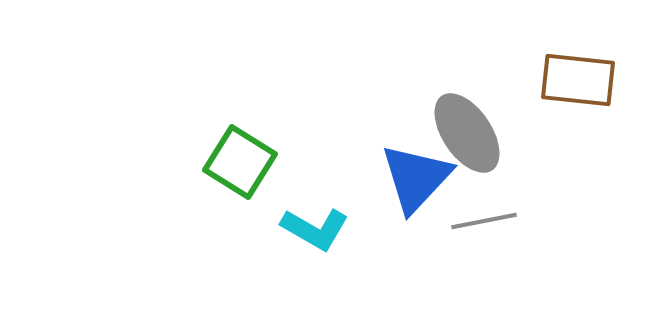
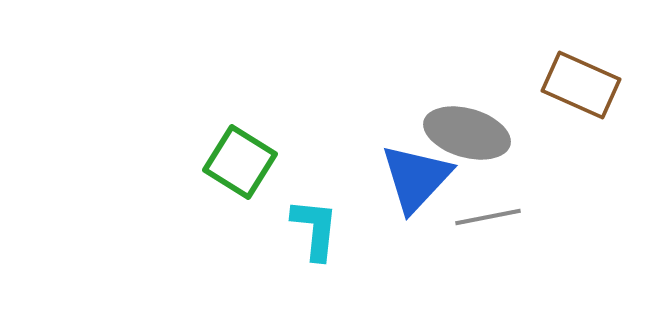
brown rectangle: moved 3 px right, 5 px down; rotated 18 degrees clockwise
gray ellipse: rotated 40 degrees counterclockwise
gray line: moved 4 px right, 4 px up
cyan L-shape: rotated 114 degrees counterclockwise
